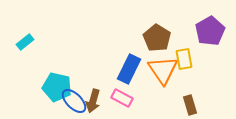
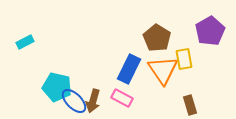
cyan rectangle: rotated 12 degrees clockwise
